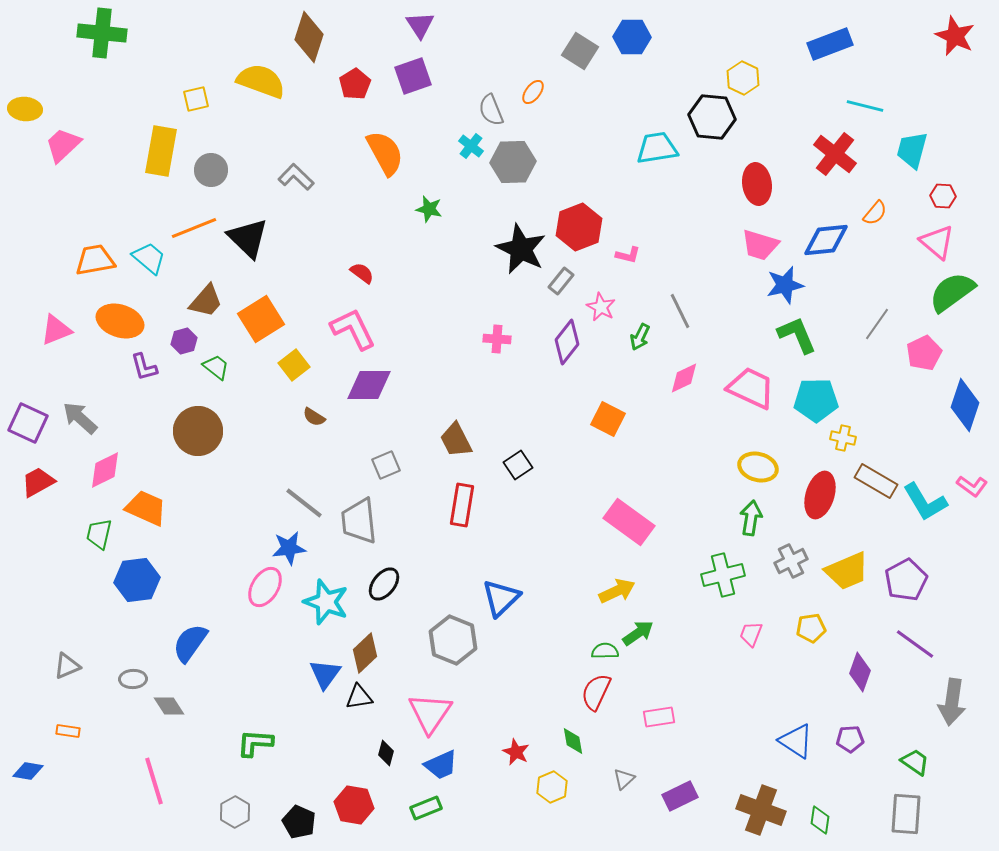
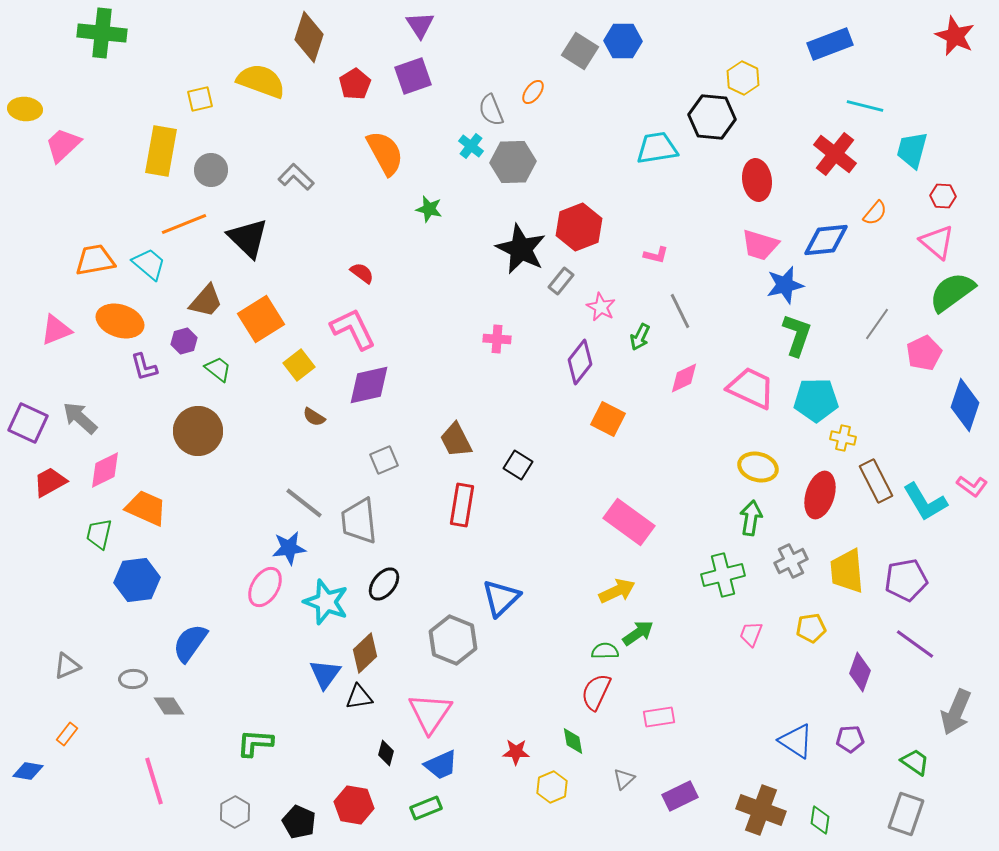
blue hexagon at (632, 37): moved 9 px left, 4 px down
yellow square at (196, 99): moved 4 px right
red ellipse at (757, 184): moved 4 px up
orange line at (194, 228): moved 10 px left, 4 px up
pink L-shape at (628, 255): moved 28 px right
cyan trapezoid at (149, 258): moved 6 px down
green L-shape at (797, 335): rotated 42 degrees clockwise
purple diamond at (567, 342): moved 13 px right, 20 px down
yellow square at (294, 365): moved 5 px right
green trapezoid at (216, 367): moved 2 px right, 2 px down
purple diamond at (369, 385): rotated 12 degrees counterclockwise
gray square at (386, 465): moved 2 px left, 5 px up
black square at (518, 465): rotated 24 degrees counterclockwise
brown rectangle at (876, 481): rotated 33 degrees clockwise
red trapezoid at (38, 482): moved 12 px right
yellow trapezoid at (847, 571): rotated 108 degrees clockwise
purple pentagon at (906, 580): rotated 18 degrees clockwise
gray arrow at (952, 702): moved 4 px right, 10 px down; rotated 15 degrees clockwise
orange rectangle at (68, 731): moved 1 px left, 3 px down; rotated 60 degrees counterclockwise
red star at (516, 752): rotated 24 degrees counterclockwise
gray rectangle at (906, 814): rotated 15 degrees clockwise
